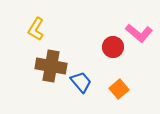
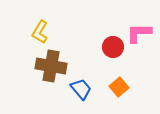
yellow L-shape: moved 4 px right, 3 px down
pink L-shape: rotated 140 degrees clockwise
blue trapezoid: moved 7 px down
orange square: moved 2 px up
